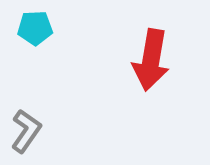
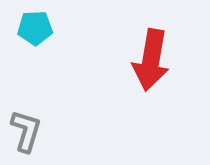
gray L-shape: rotated 18 degrees counterclockwise
